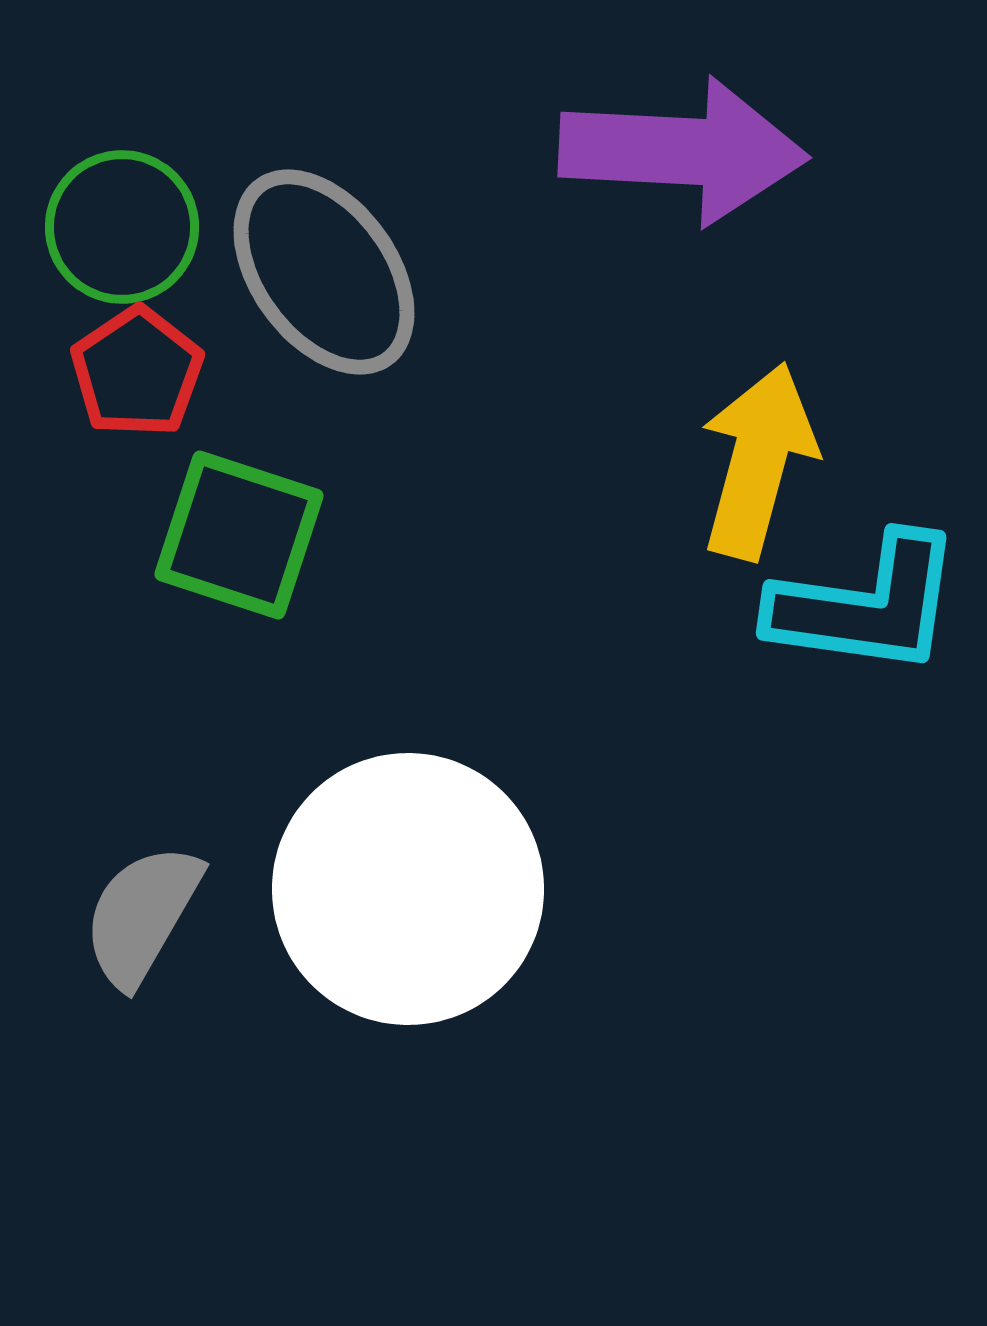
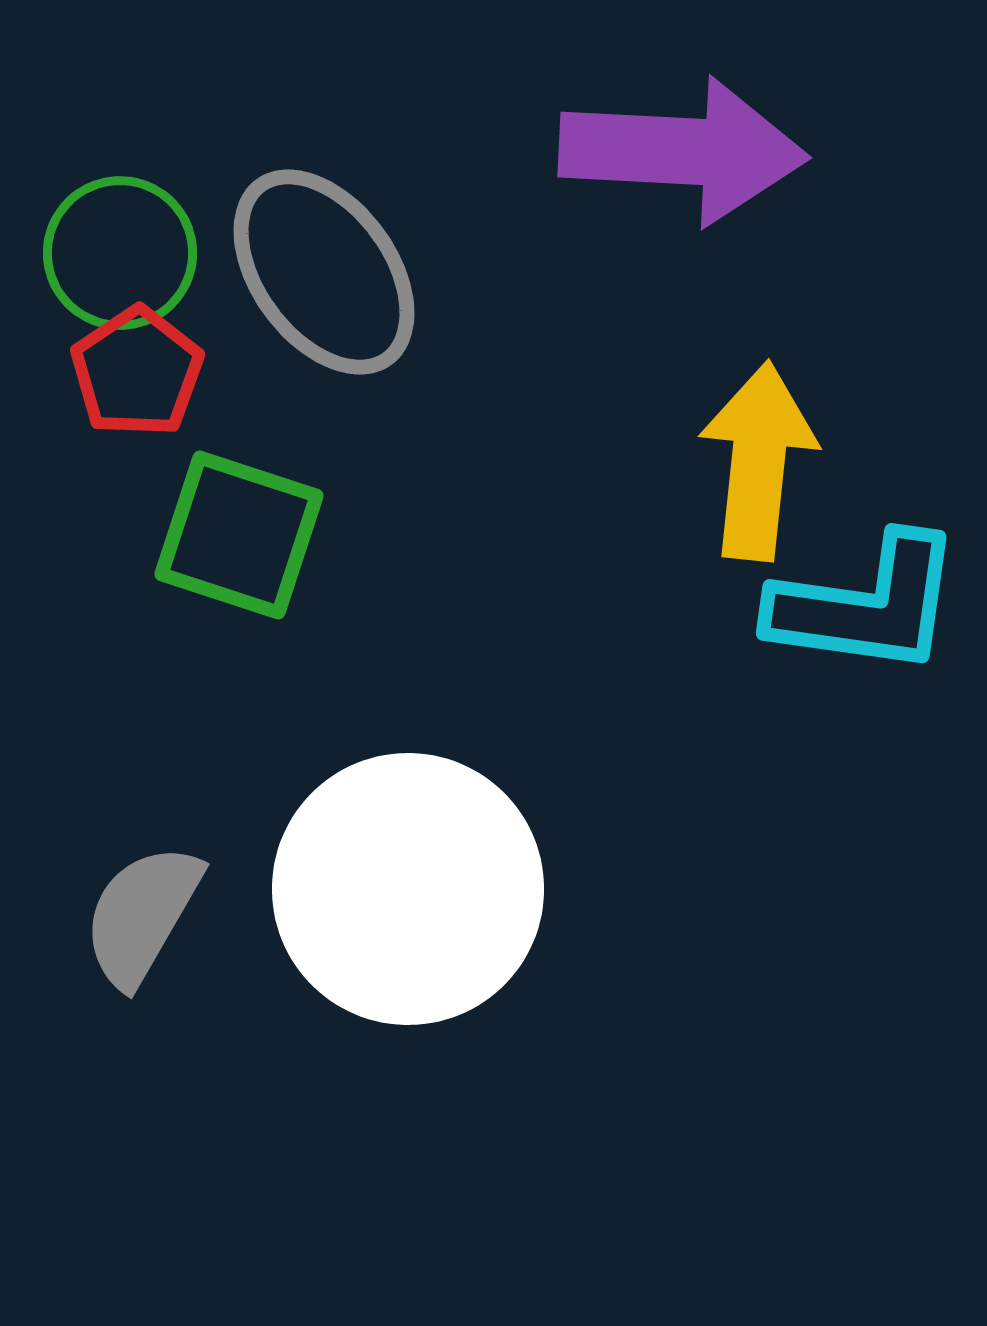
green circle: moved 2 px left, 26 px down
yellow arrow: rotated 9 degrees counterclockwise
